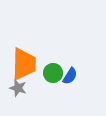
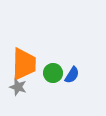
blue semicircle: moved 2 px right, 1 px up
gray star: moved 1 px up
